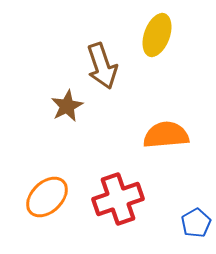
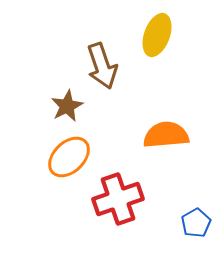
orange ellipse: moved 22 px right, 40 px up
